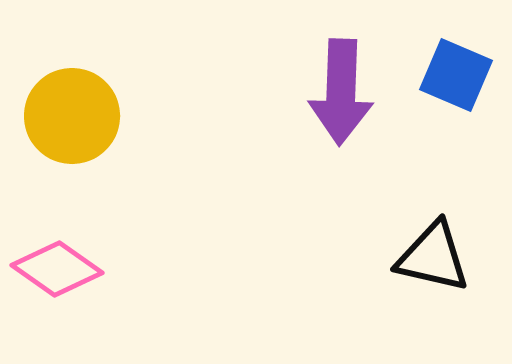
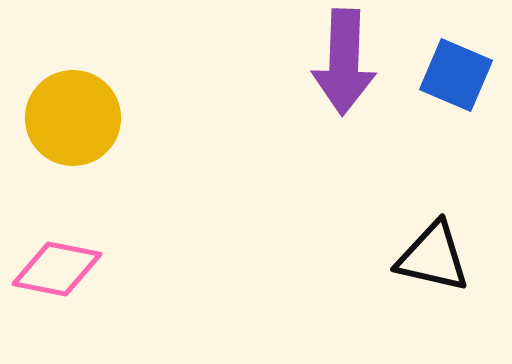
purple arrow: moved 3 px right, 30 px up
yellow circle: moved 1 px right, 2 px down
pink diamond: rotated 24 degrees counterclockwise
